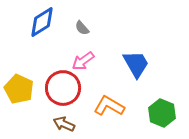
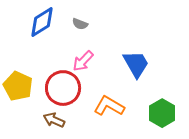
gray semicircle: moved 2 px left, 4 px up; rotated 28 degrees counterclockwise
pink arrow: rotated 10 degrees counterclockwise
yellow pentagon: moved 1 px left, 3 px up
green hexagon: rotated 8 degrees clockwise
brown arrow: moved 10 px left, 4 px up
